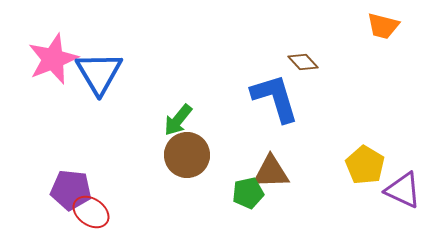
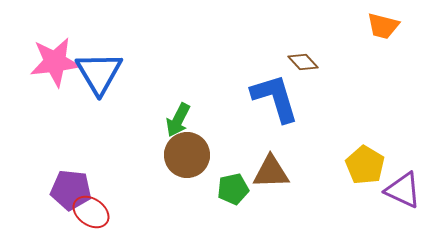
pink star: moved 2 px right, 3 px down; rotated 15 degrees clockwise
green arrow: rotated 12 degrees counterclockwise
green pentagon: moved 15 px left, 4 px up
